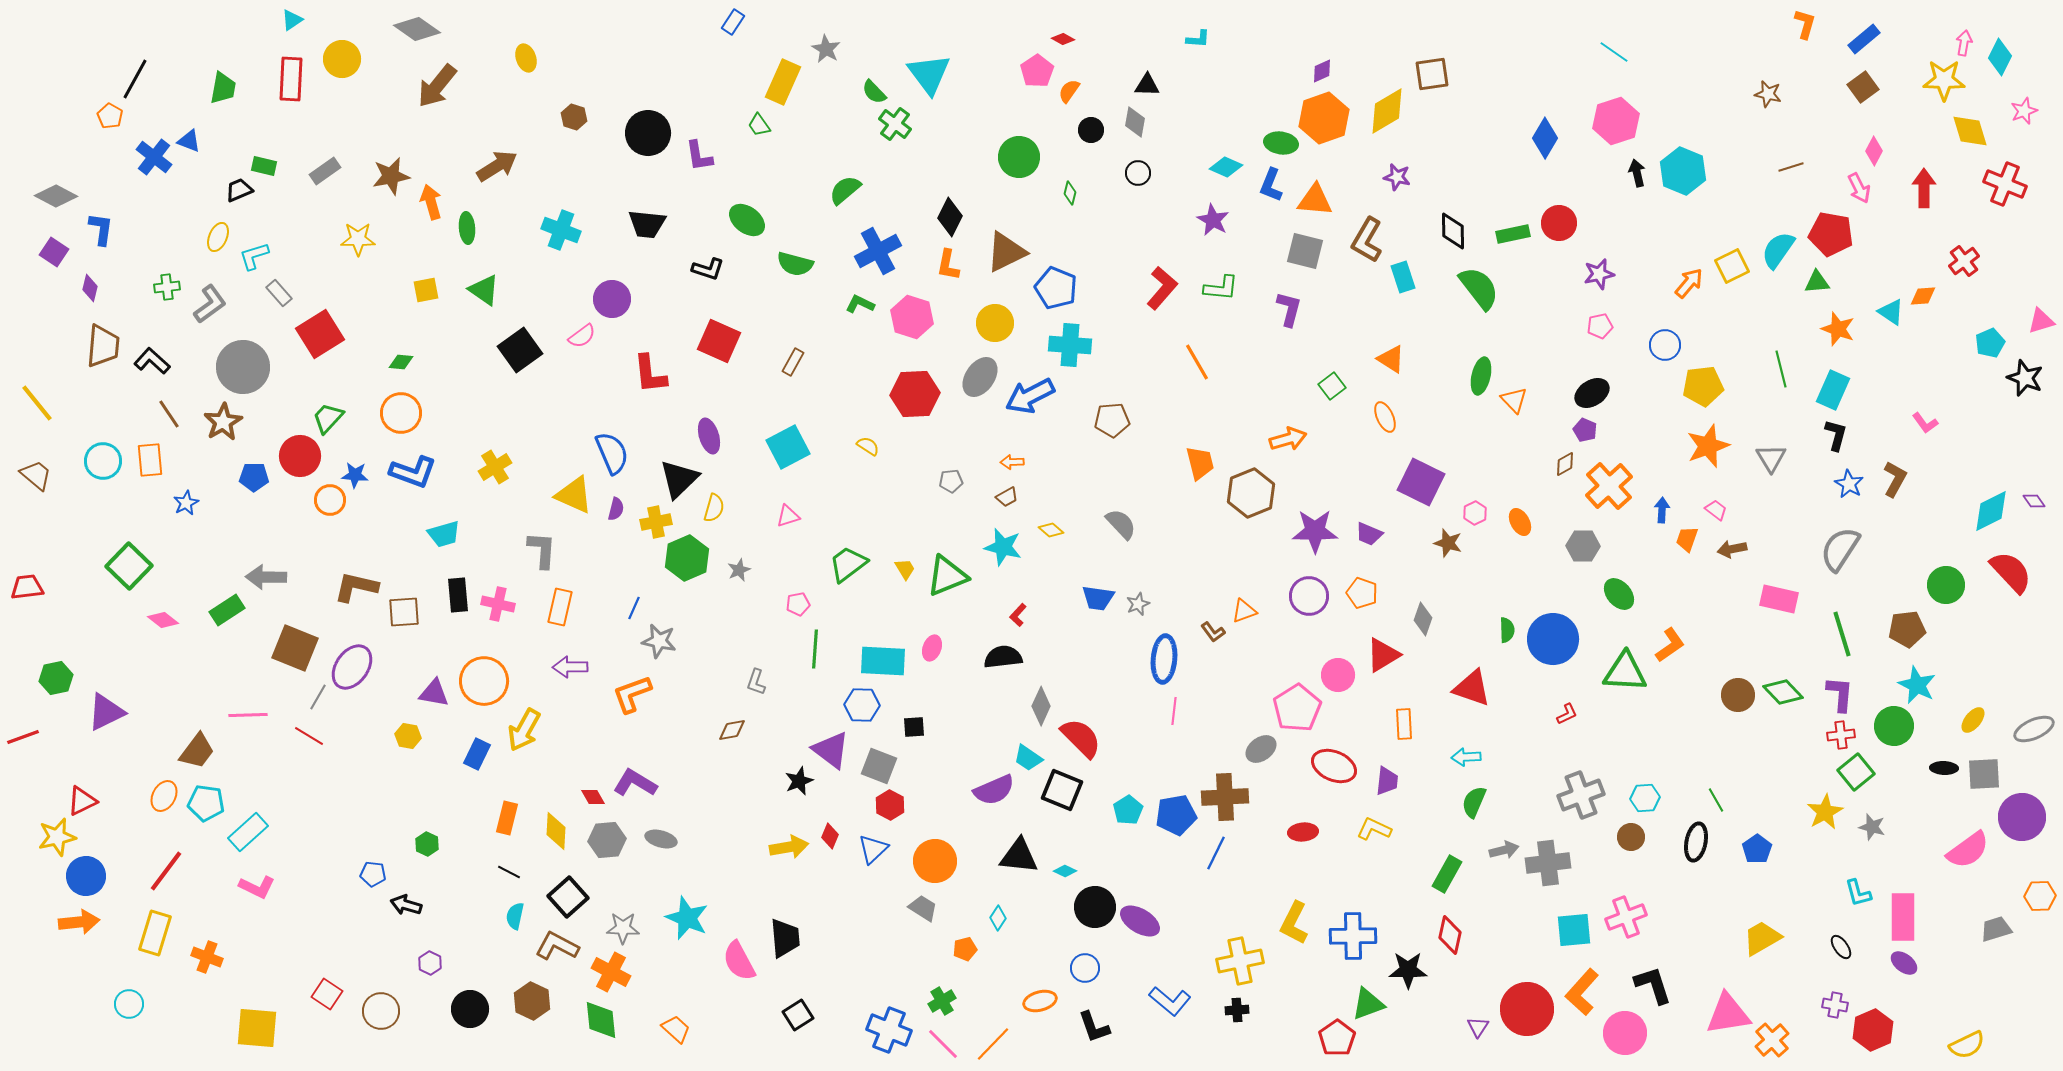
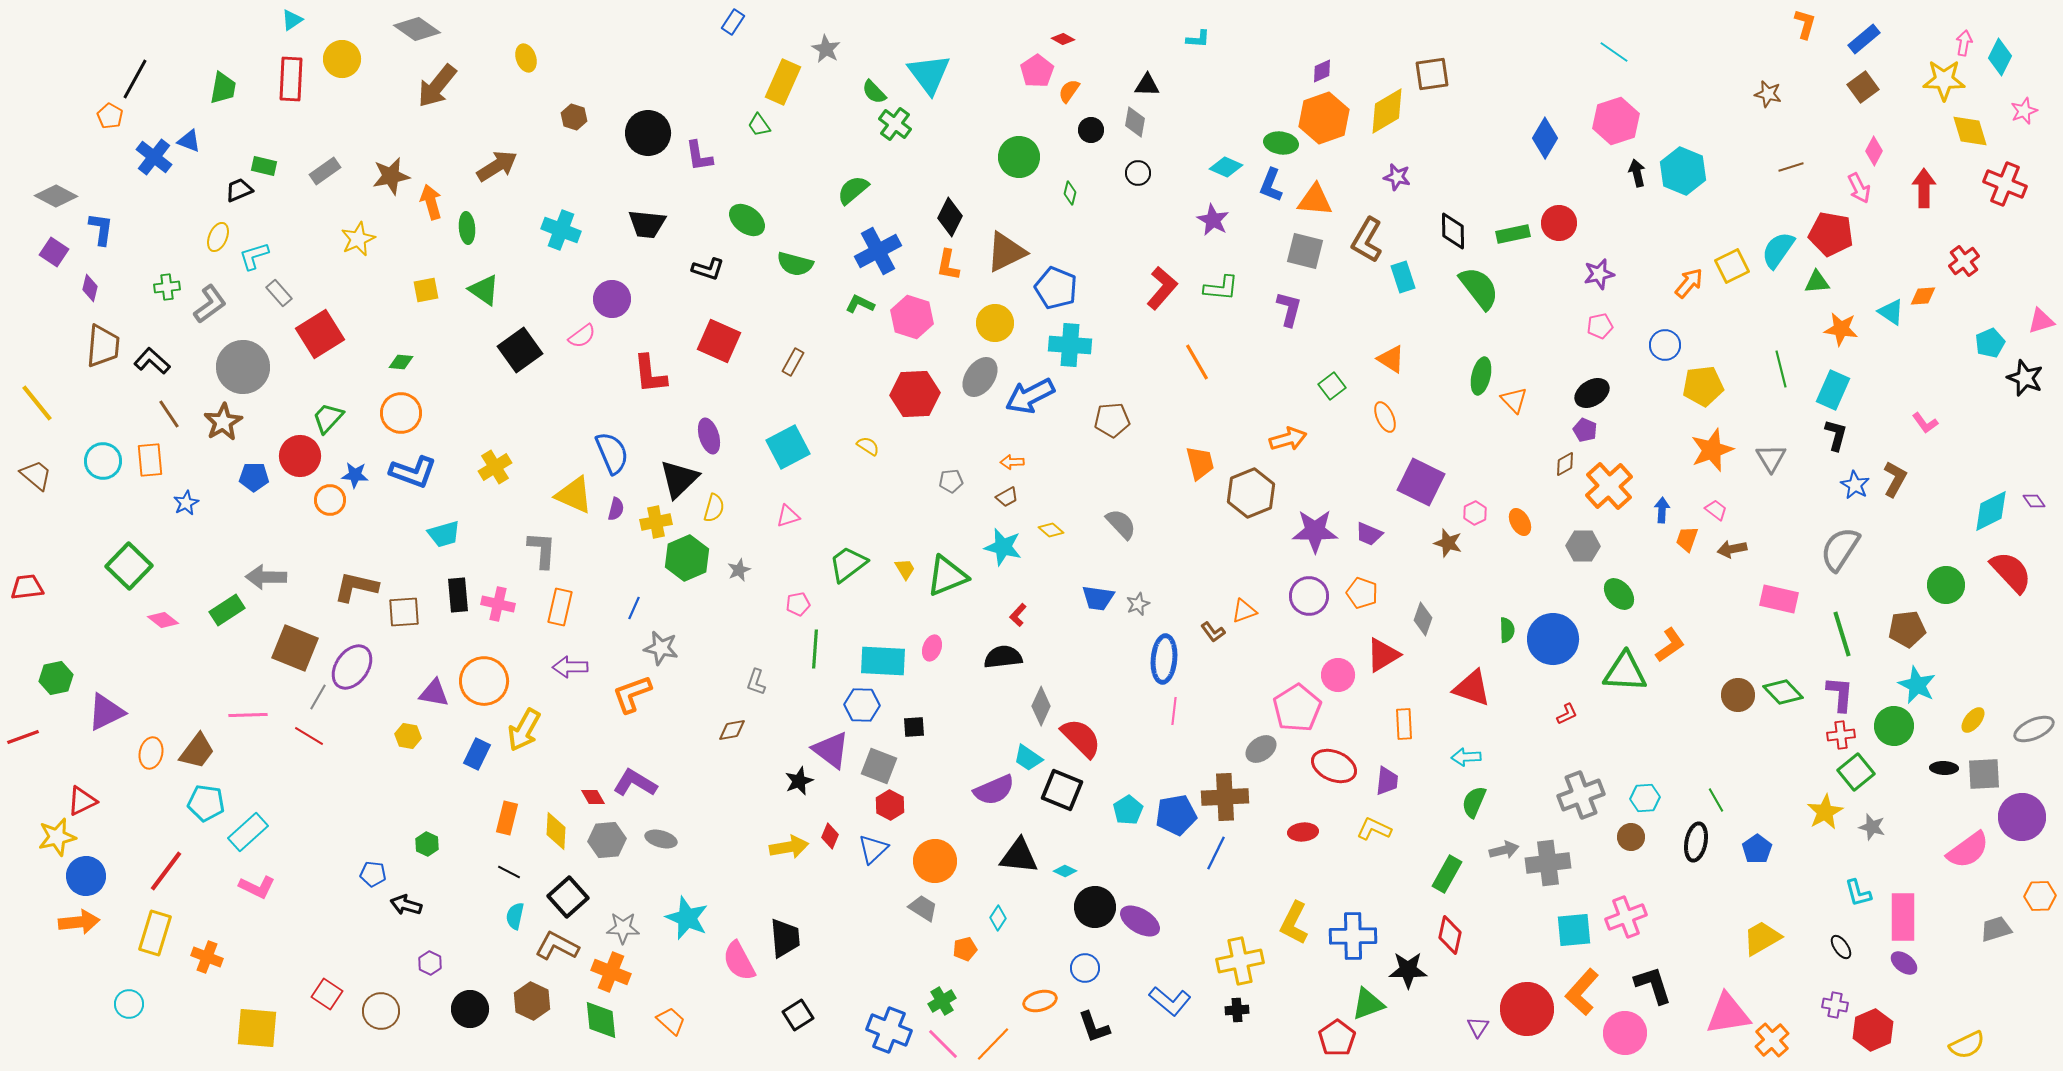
green semicircle at (845, 190): moved 8 px right
yellow star at (358, 239): rotated 24 degrees counterclockwise
orange star at (1838, 329): moved 3 px right; rotated 12 degrees counterclockwise
orange star at (1708, 446): moved 4 px right, 4 px down
blue star at (1849, 484): moved 6 px right, 1 px down
gray star at (659, 641): moved 2 px right, 7 px down
orange ellipse at (164, 796): moved 13 px left, 43 px up; rotated 16 degrees counterclockwise
orange cross at (611, 972): rotated 6 degrees counterclockwise
orange trapezoid at (676, 1029): moved 5 px left, 8 px up
